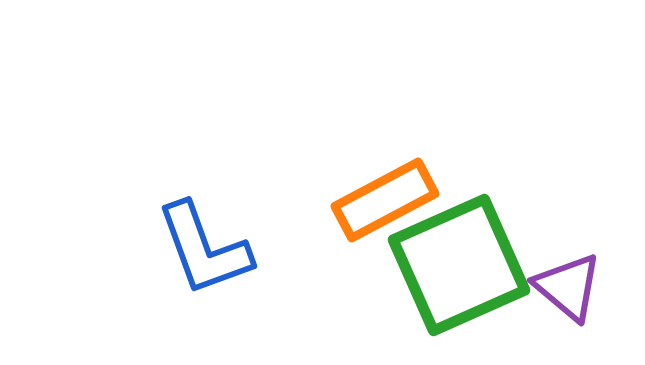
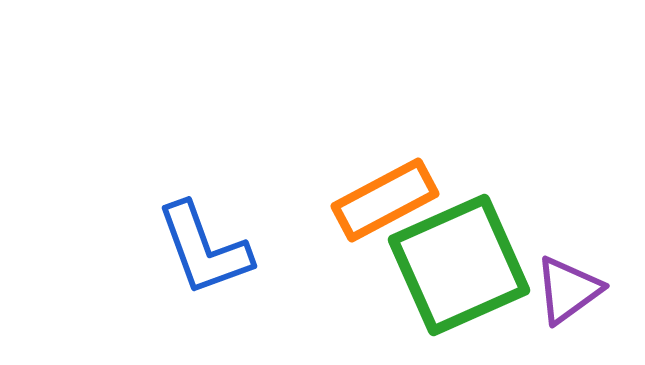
purple triangle: moved 3 px down; rotated 44 degrees clockwise
